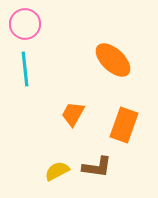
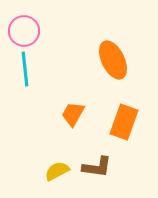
pink circle: moved 1 px left, 7 px down
orange ellipse: rotated 21 degrees clockwise
orange rectangle: moved 3 px up
